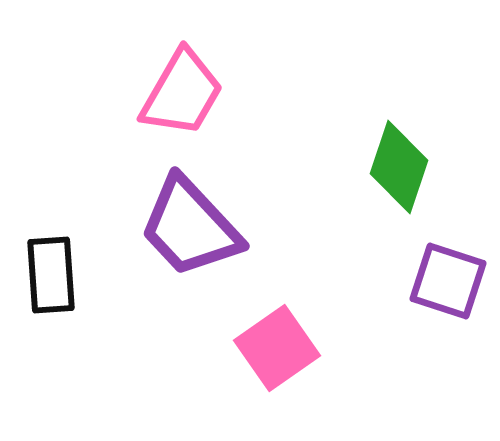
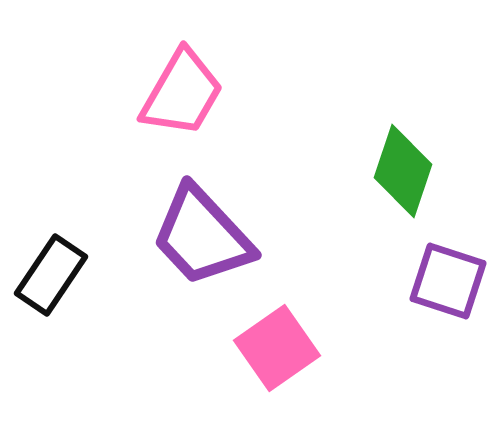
green diamond: moved 4 px right, 4 px down
purple trapezoid: moved 12 px right, 9 px down
black rectangle: rotated 38 degrees clockwise
